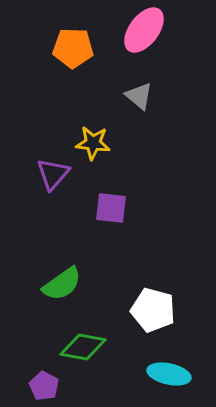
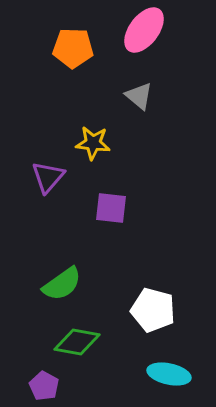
purple triangle: moved 5 px left, 3 px down
green diamond: moved 6 px left, 5 px up
